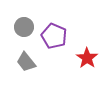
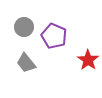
red star: moved 1 px right, 2 px down
gray trapezoid: moved 1 px down
